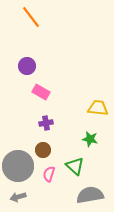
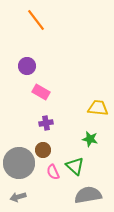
orange line: moved 5 px right, 3 px down
gray circle: moved 1 px right, 3 px up
pink semicircle: moved 4 px right, 2 px up; rotated 42 degrees counterclockwise
gray semicircle: moved 2 px left
